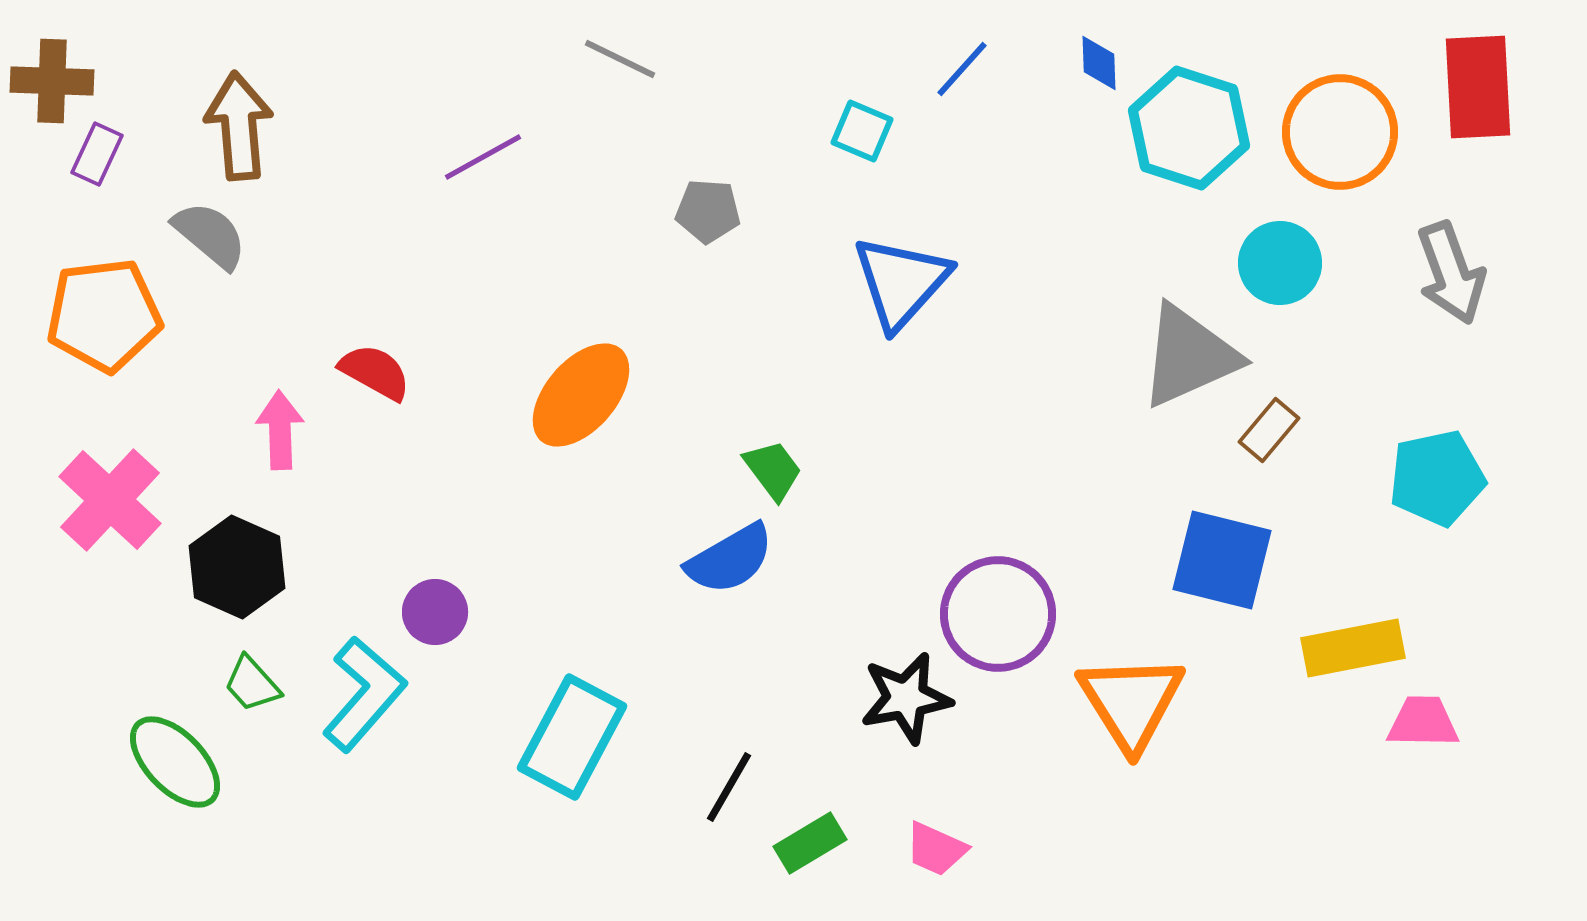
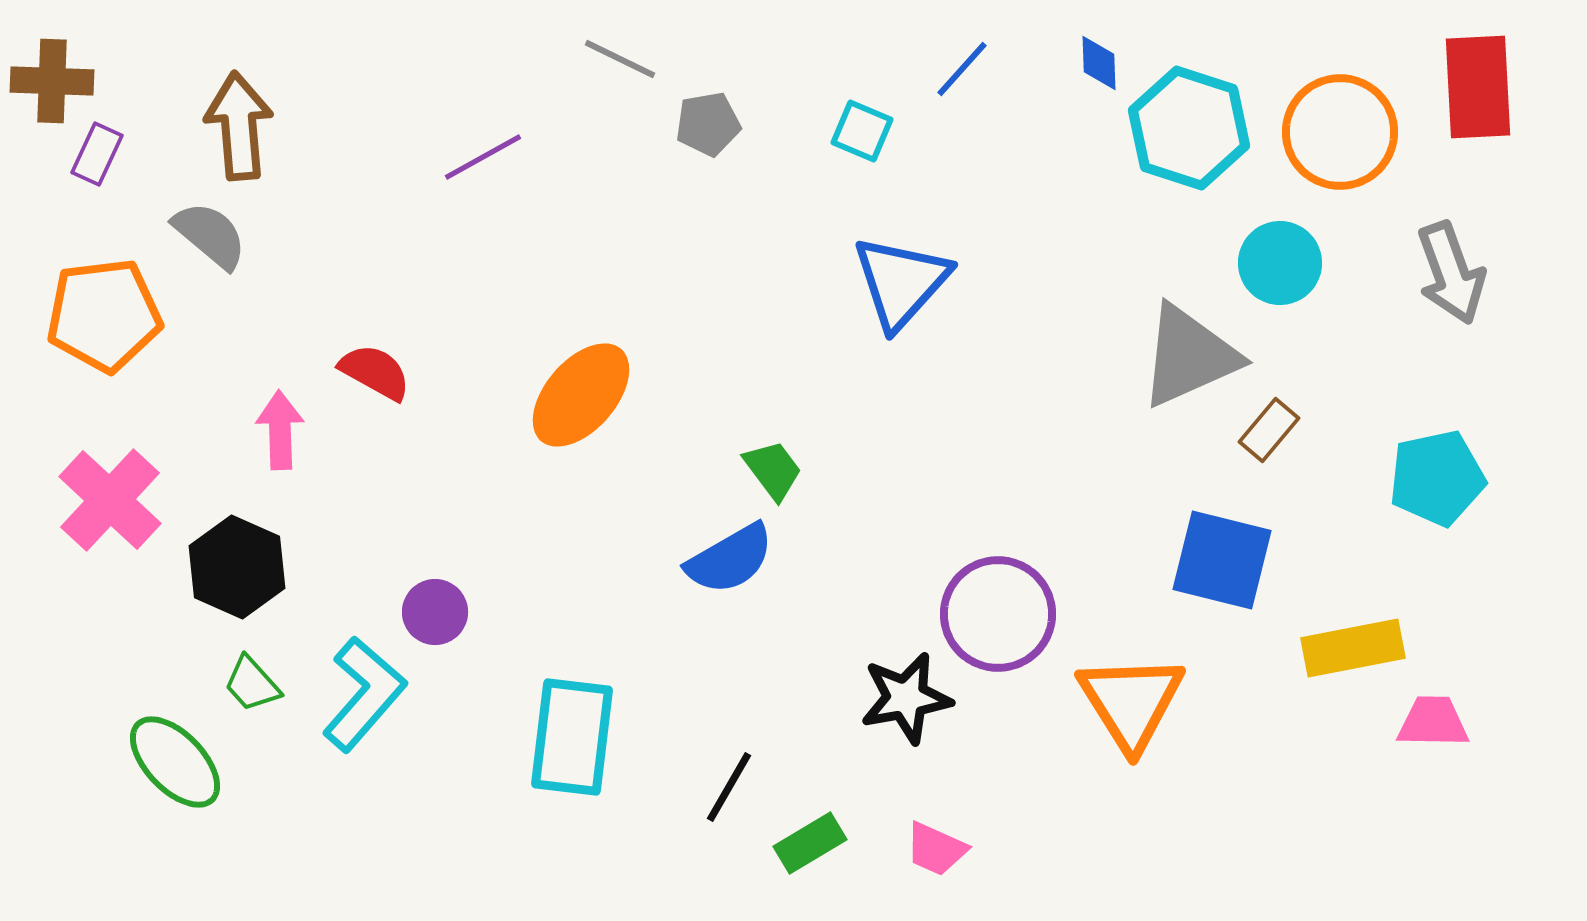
gray pentagon at (708, 211): moved 87 px up; rotated 14 degrees counterclockwise
pink trapezoid at (1423, 722): moved 10 px right
cyan rectangle at (572, 737): rotated 21 degrees counterclockwise
